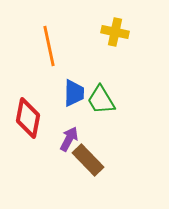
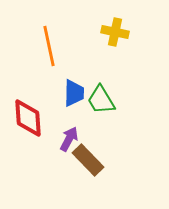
red diamond: rotated 15 degrees counterclockwise
